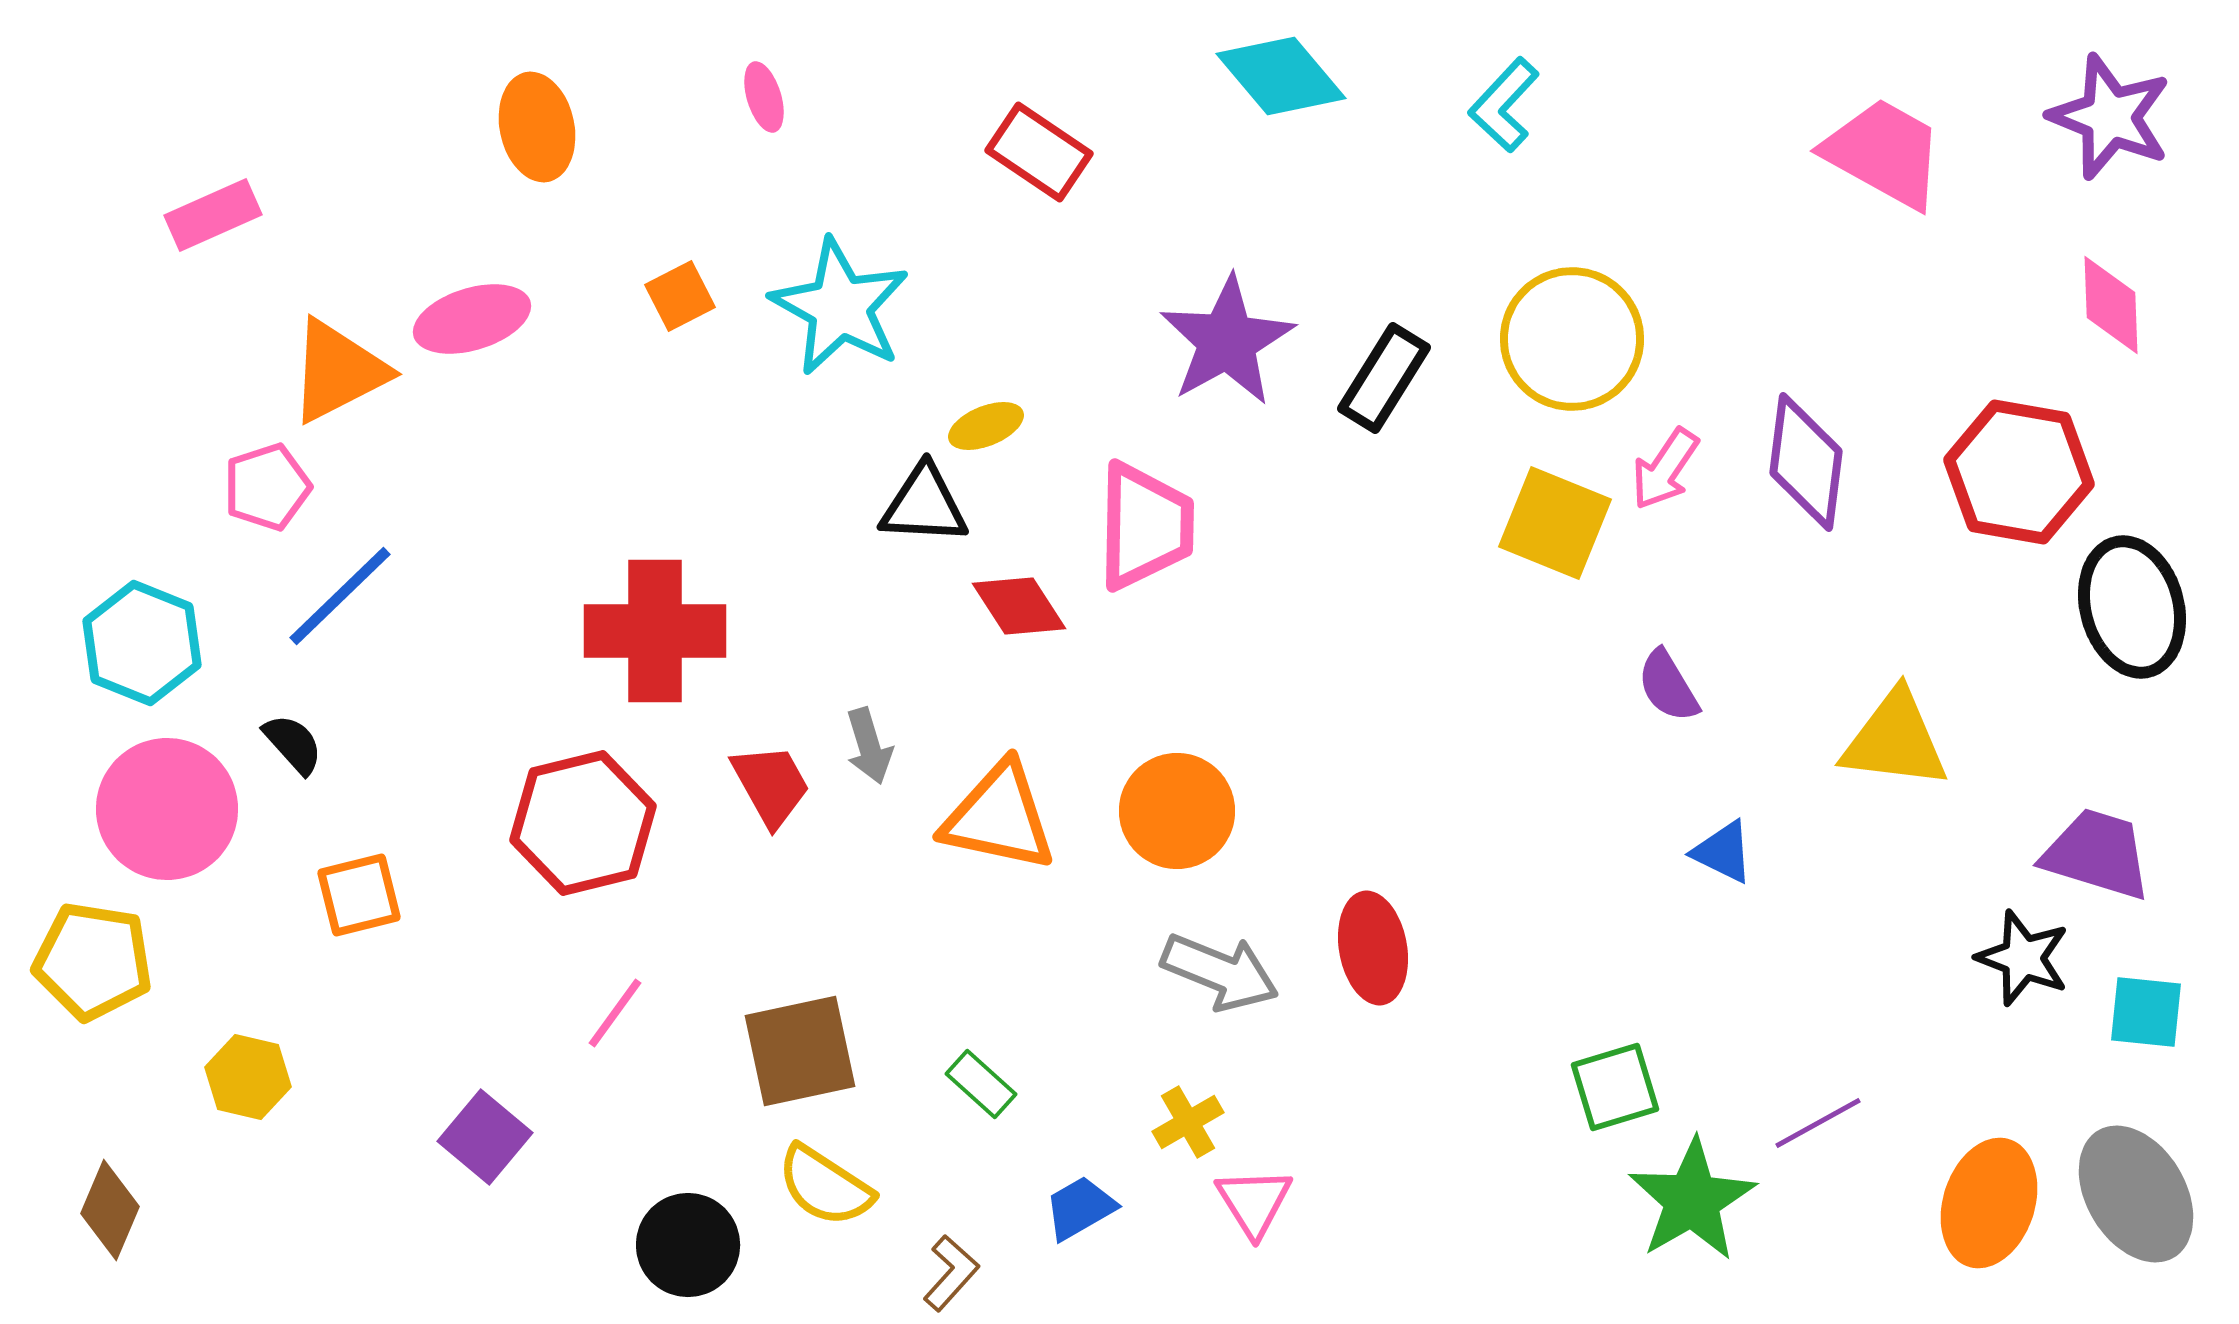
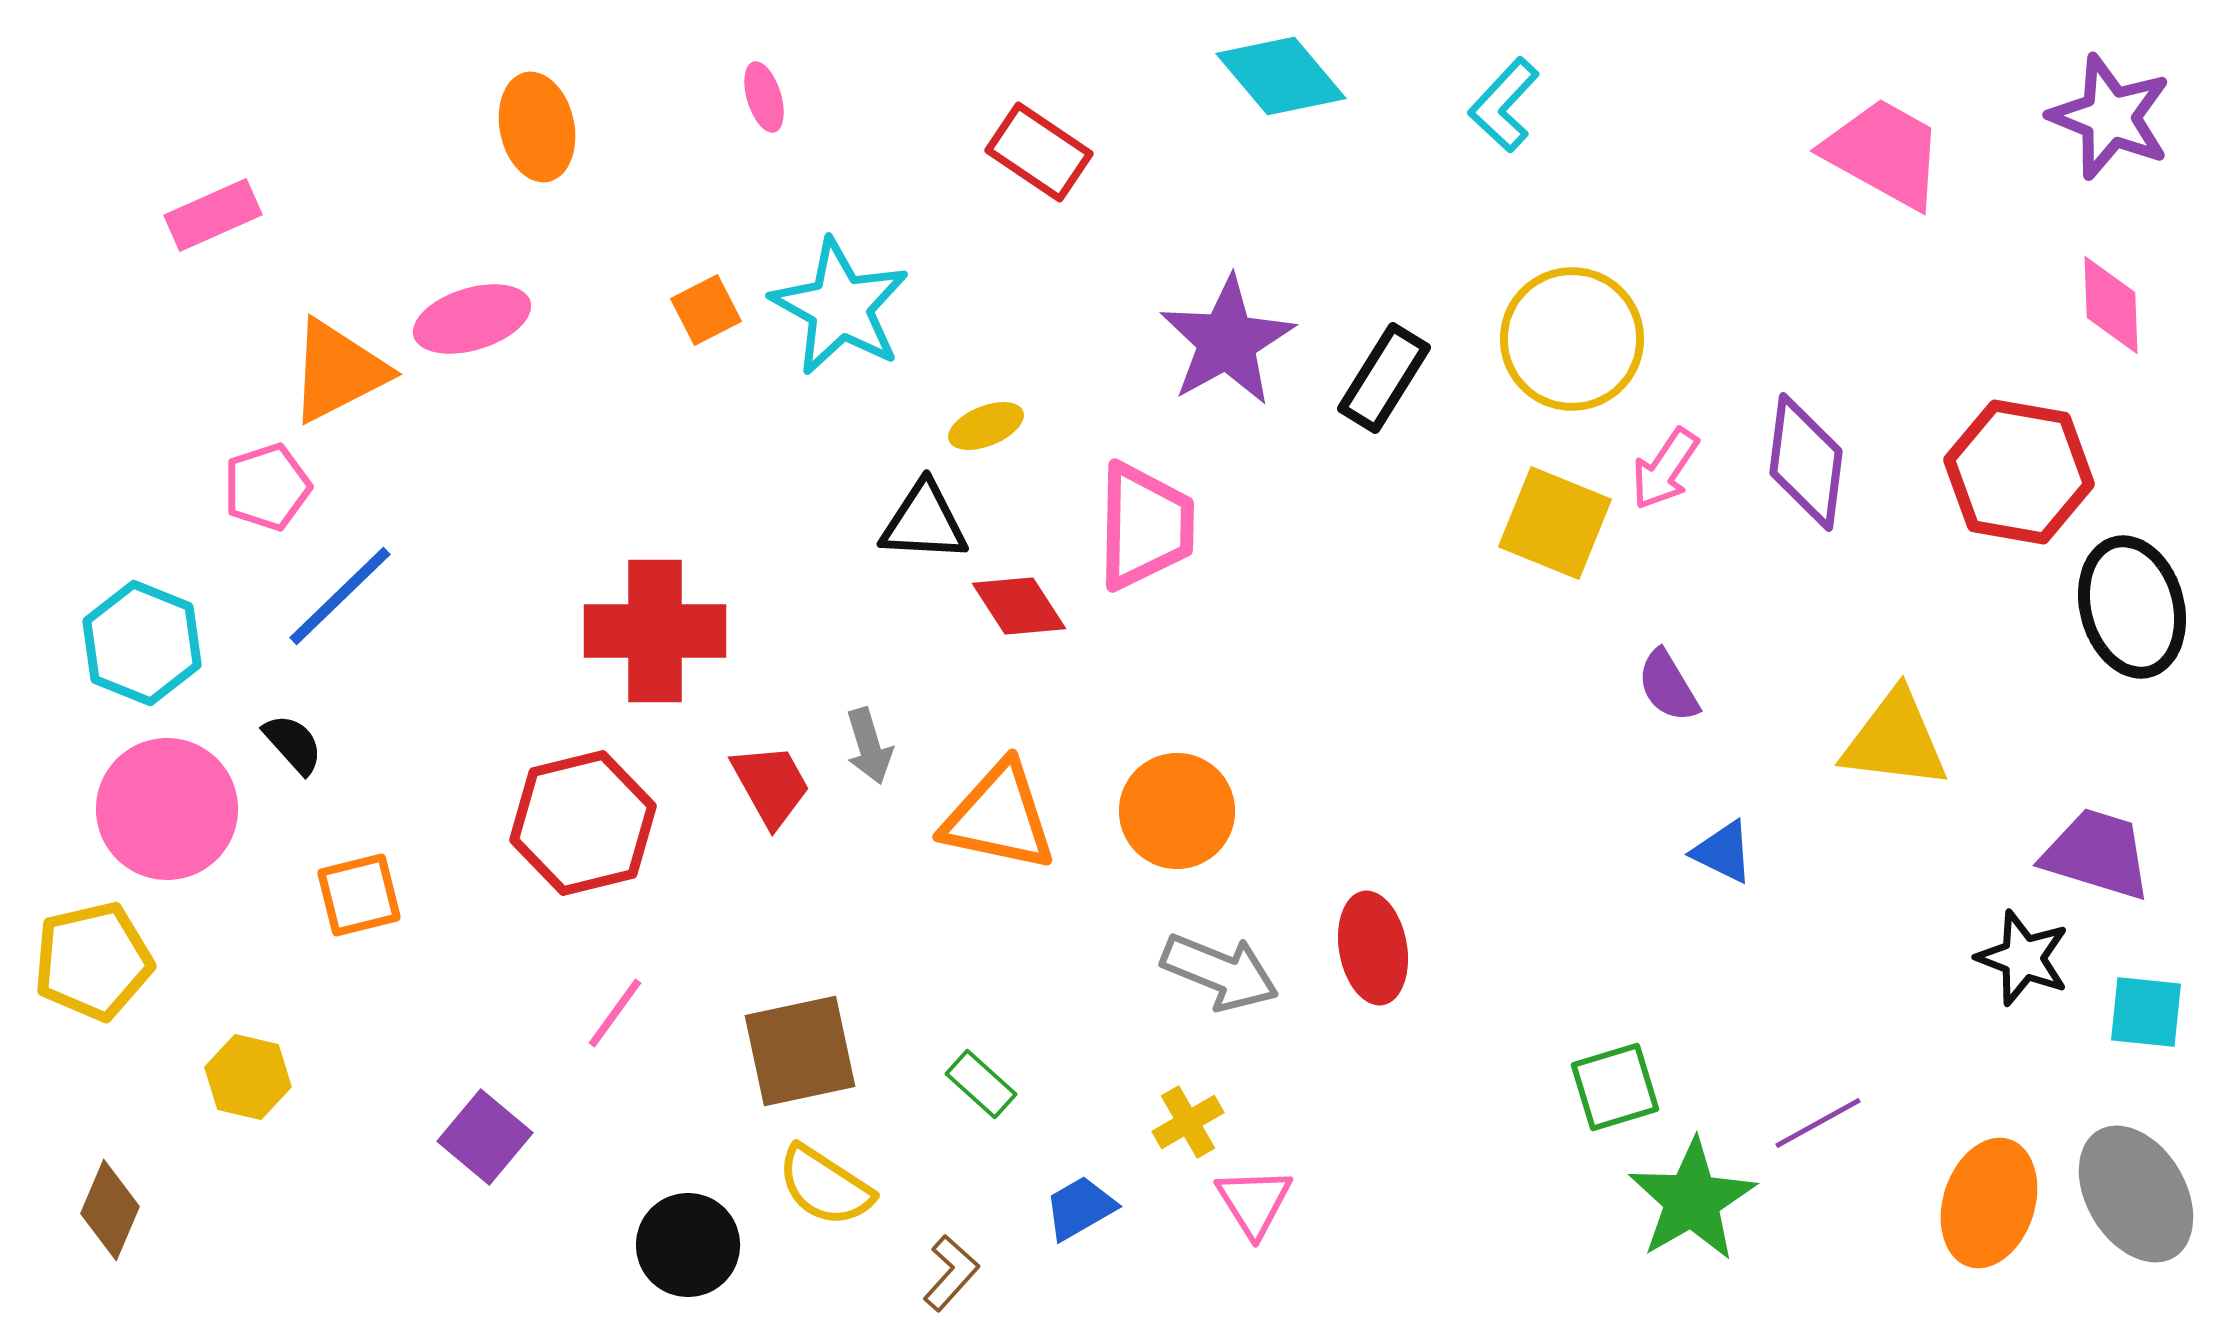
orange square at (680, 296): moved 26 px right, 14 px down
black triangle at (924, 505): moved 17 px down
yellow pentagon at (93, 961): rotated 22 degrees counterclockwise
